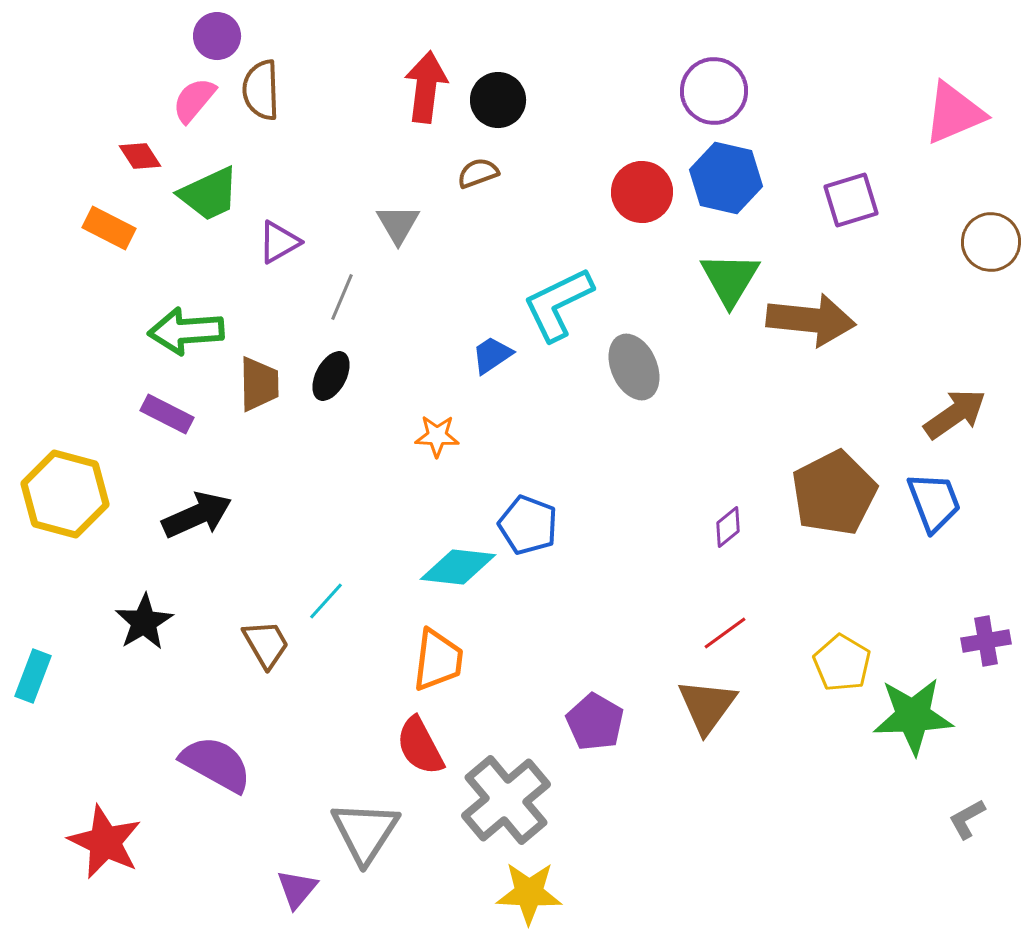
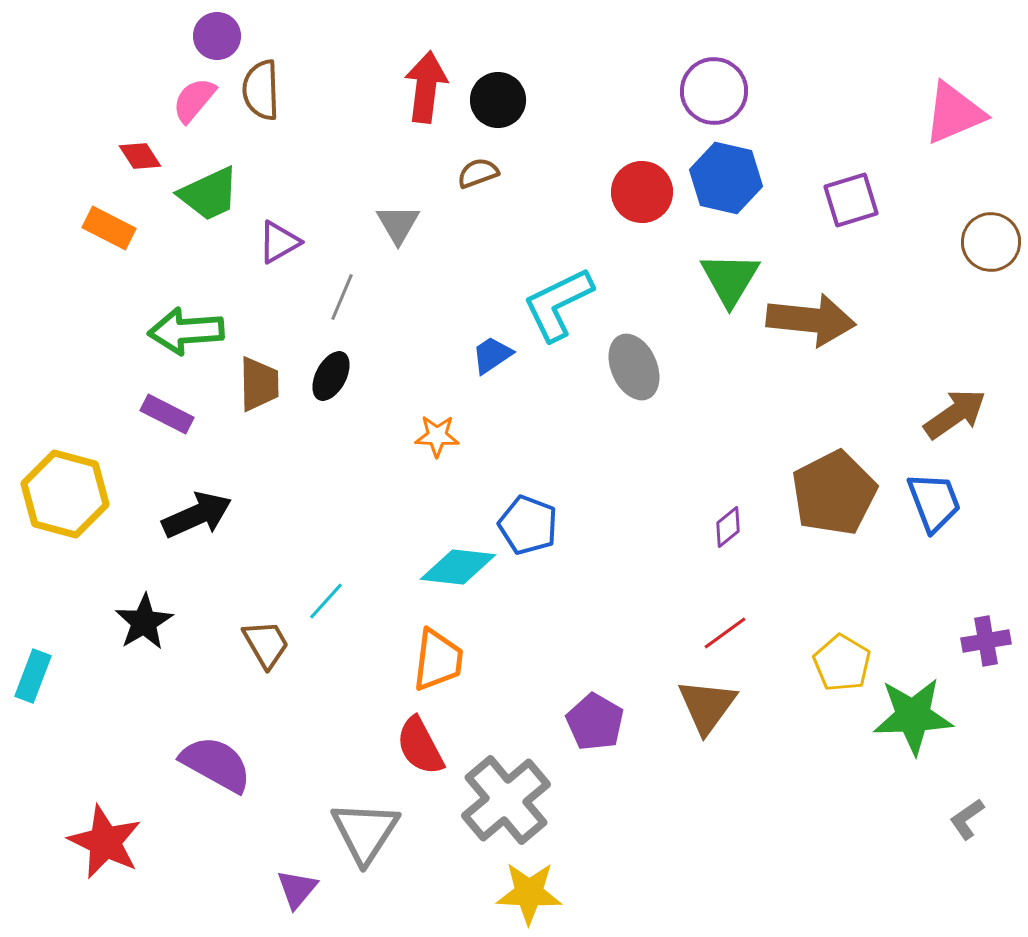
gray L-shape at (967, 819): rotated 6 degrees counterclockwise
